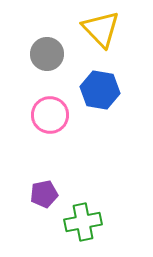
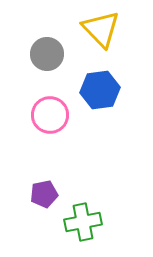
blue hexagon: rotated 18 degrees counterclockwise
